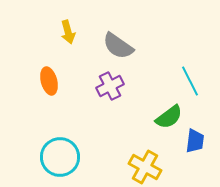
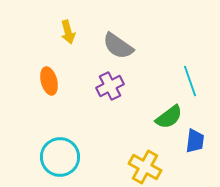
cyan line: rotated 8 degrees clockwise
